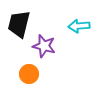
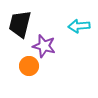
black trapezoid: moved 1 px right
orange circle: moved 8 px up
